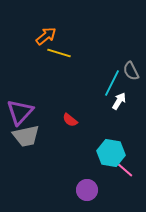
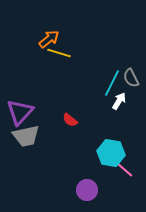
orange arrow: moved 3 px right, 3 px down
gray semicircle: moved 7 px down
